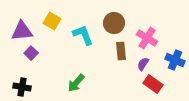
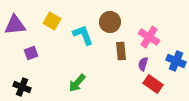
brown circle: moved 4 px left, 1 px up
purple triangle: moved 7 px left, 6 px up
pink cross: moved 2 px right, 1 px up
purple square: rotated 24 degrees clockwise
blue cross: moved 1 px right, 1 px down
purple semicircle: rotated 16 degrees counterclockwise
green arrow: moved 1 px right
black cross: rotated 12 degrees clockwise
